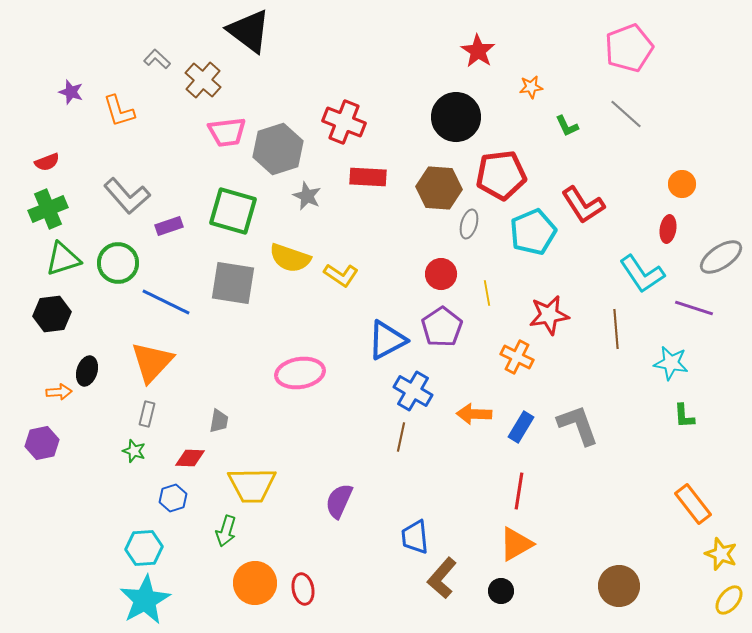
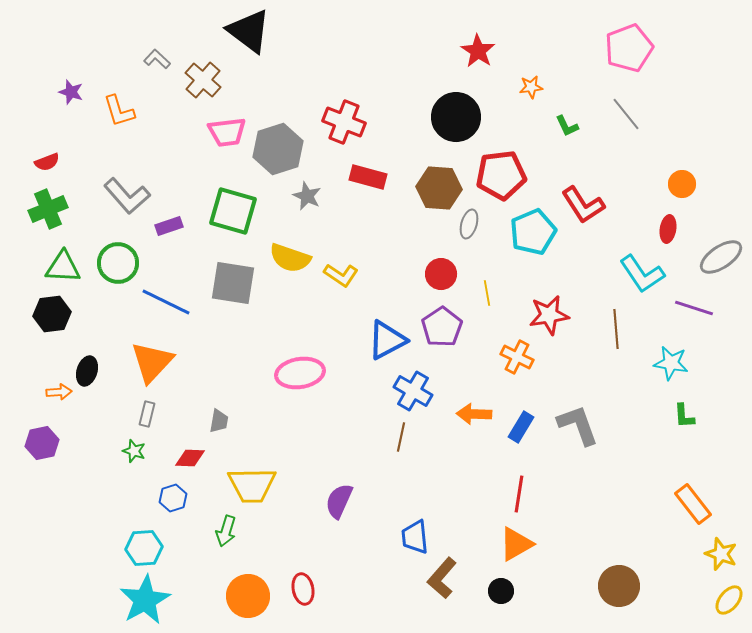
gray line at (626, 114): rotated 9 degrees clockwise
red rectangle at (368, 177): rotated 12 degrees clockwise
green triangle at (63, 259): moved 8 px down; rotated 21 degrees clockwise
red line at (519, 491): moved 3 px down
orange circle at (255, 583): moved 7 px left, 13 px down
